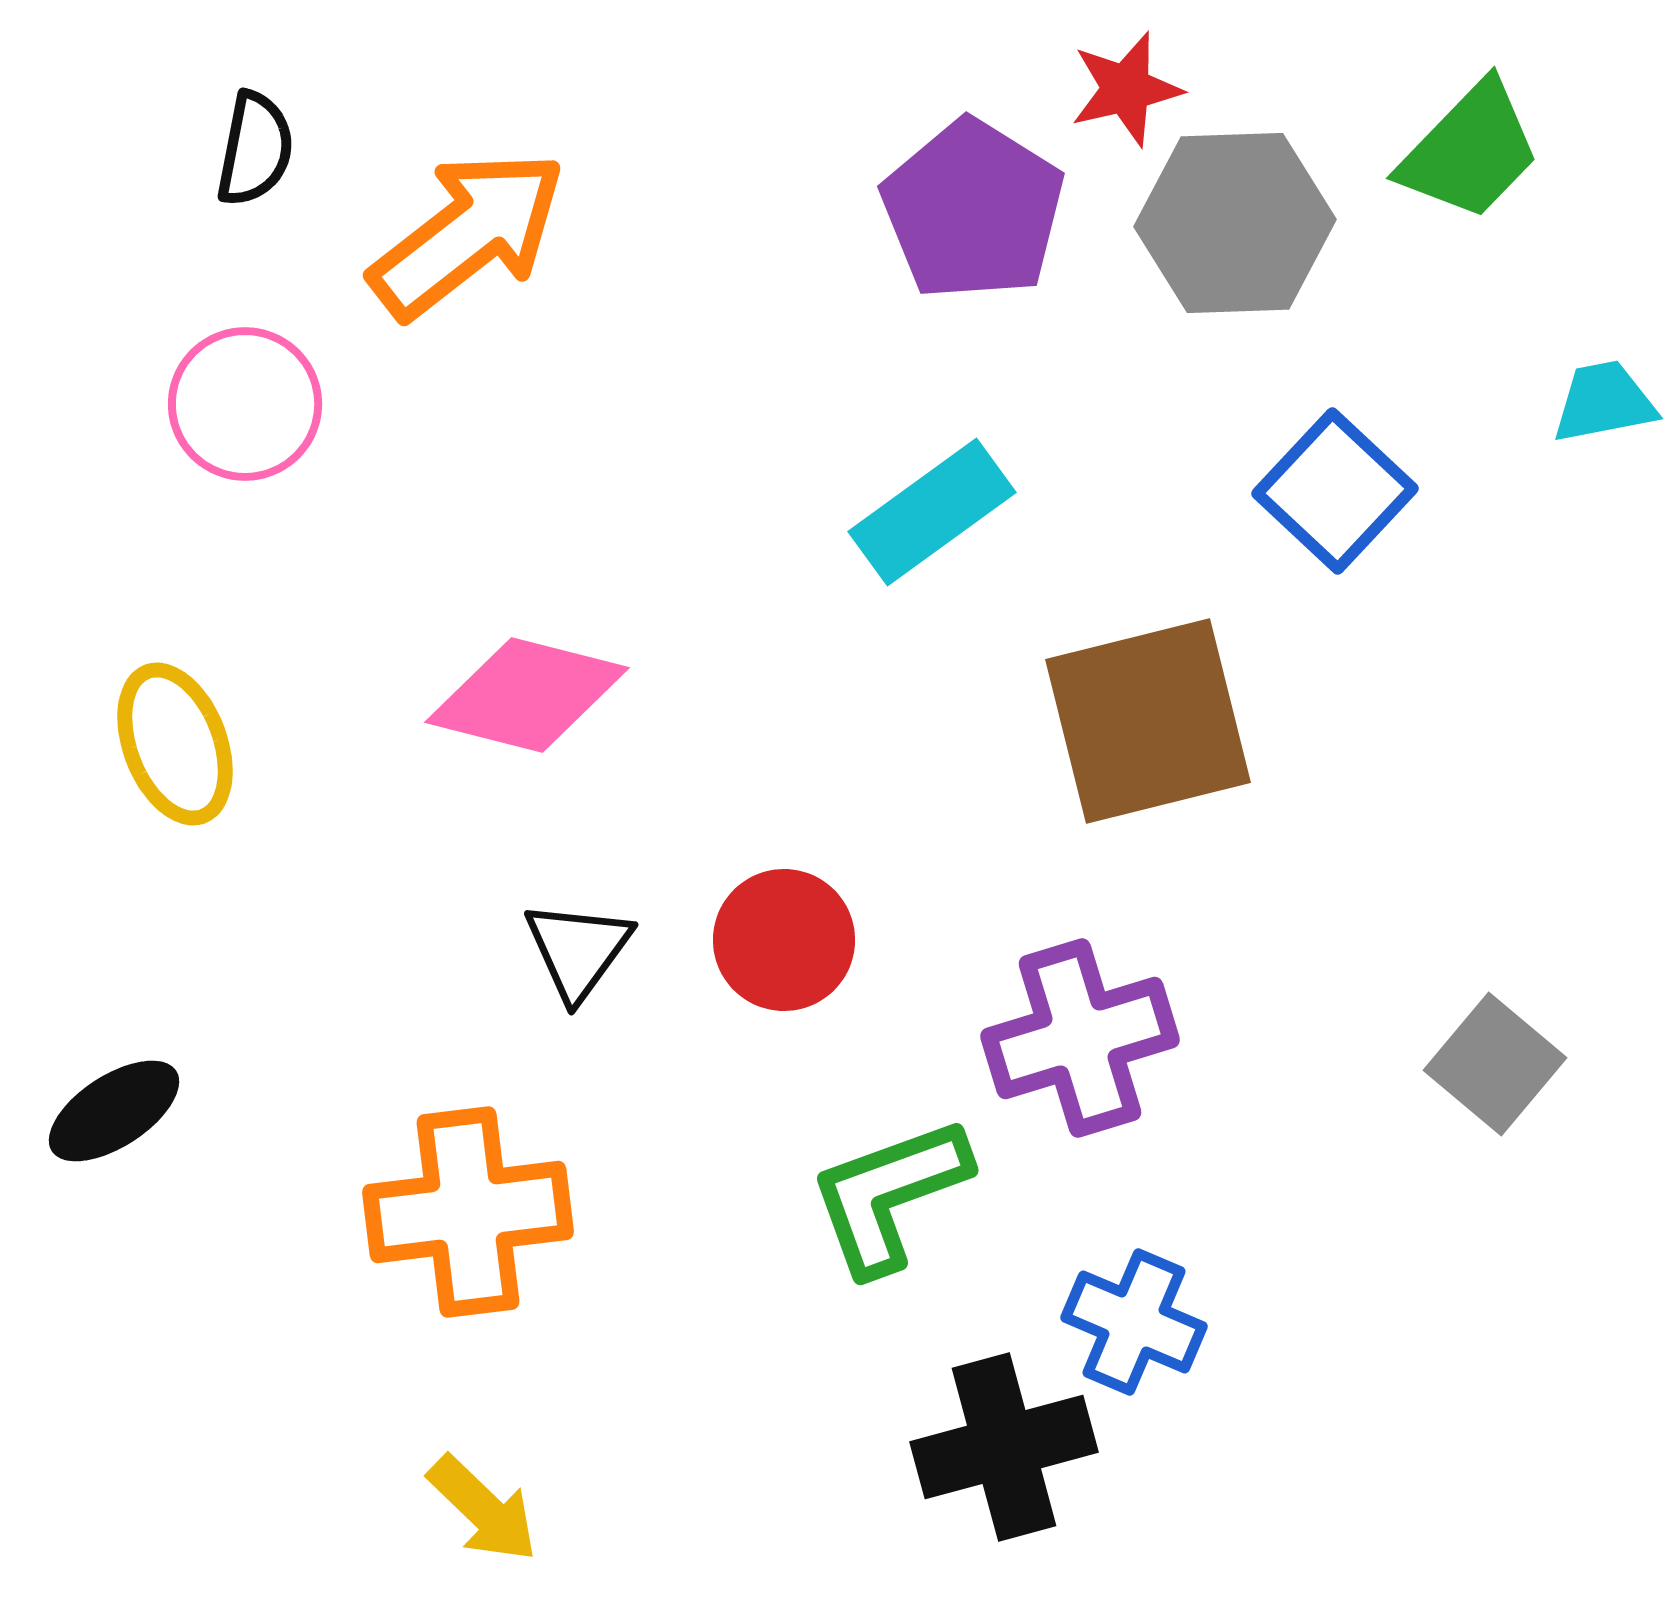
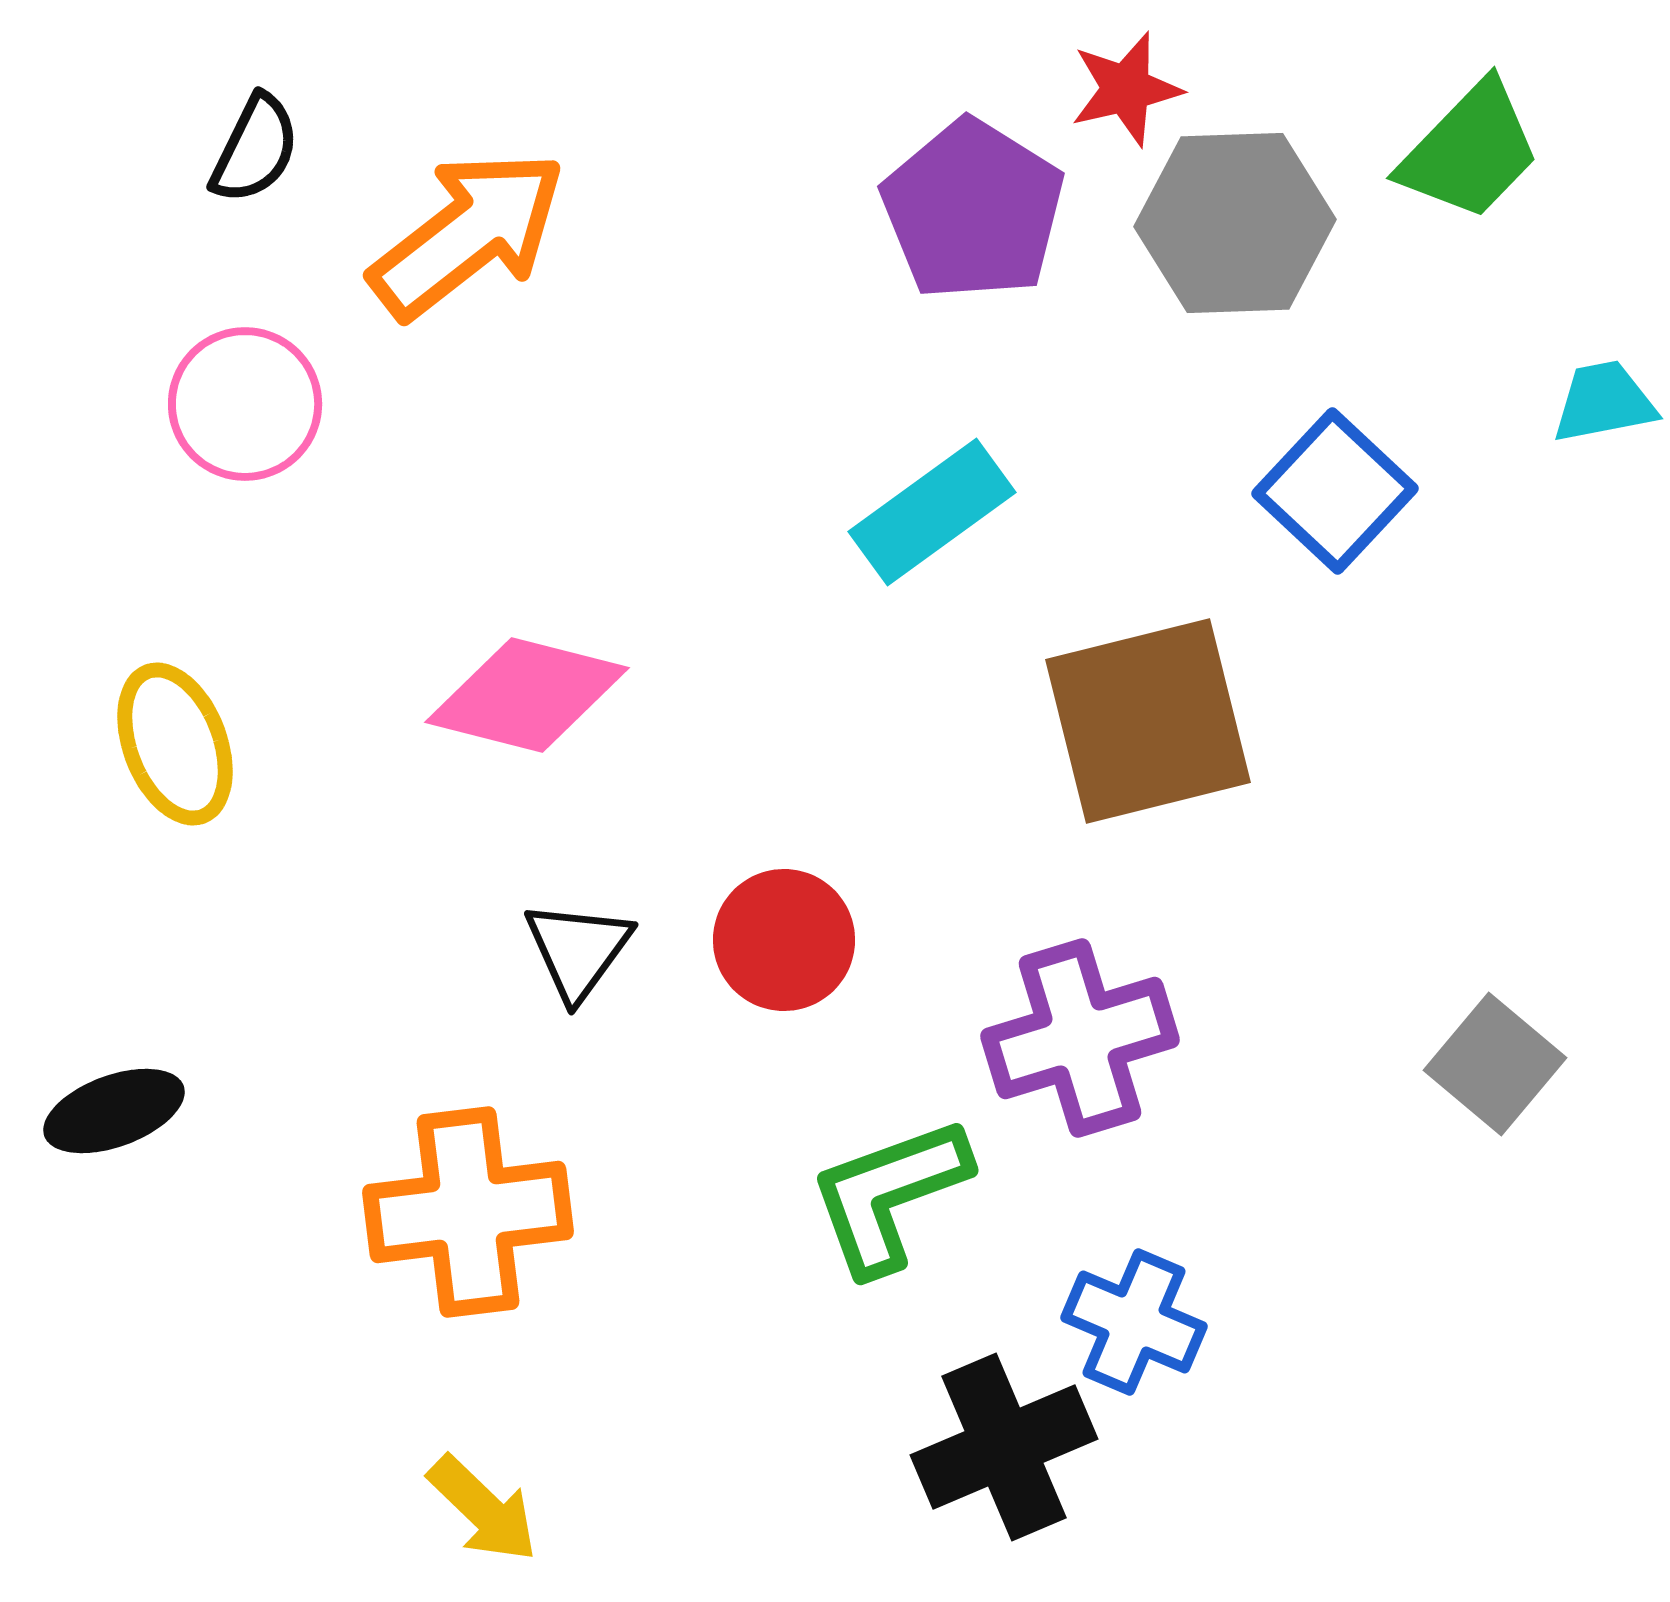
black semicircle: rotated 15 degrees clockwise
black ellipse: rotated 13 degrees clockwise
black cross: rotated 8 degrees counterclockwise
